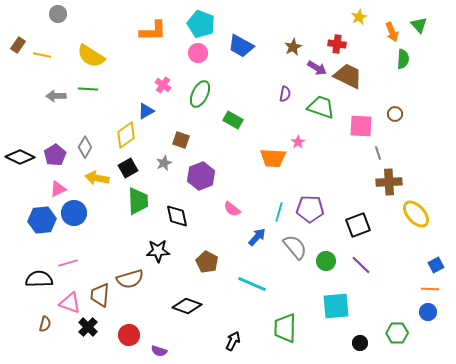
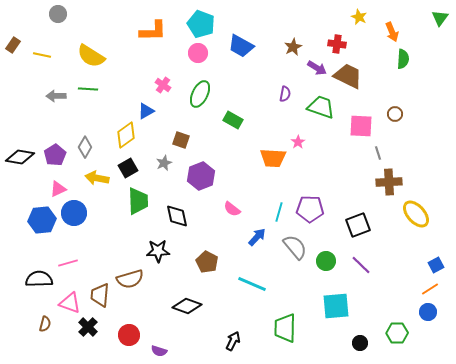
yellow star at (359, 17): rotated 21 degrees counterclockwise
green triangle at (419, 25): moved 21 px right, 7 px up; rotated 18 degrees clockwise
brown rectangle at (18, 45): moved 5 px left
black diamond at (20, 157): rotated 16 degrees counterclockwise
orange line at (430, 289): rotated 36 degrees counterclockwise
